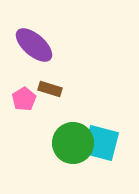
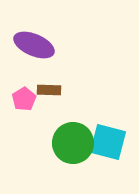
purple ellipse: rotated 18 degrees counterclockwise
brown rectangle: moved 1 px left, 1 px down; rotated 15 degrees counterclockwise
cyan square: moved 7 px right, 1 px up
